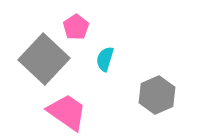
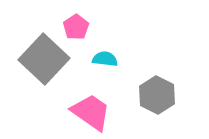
cyan semicircle: rotated 80 degrees clockwise
gray hexagon: rotated 9 degrees counterclockwise
pink trapezoid: moved 24 px right
